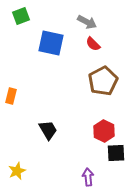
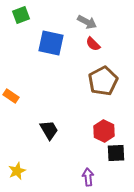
green square: moved 1 px up
orange rectangle: rotated 70 degrees counterclockwise
black trapezoid: moved 1 px right
